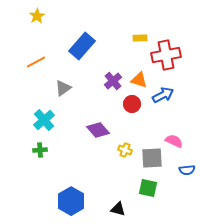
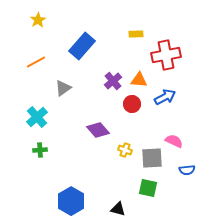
yellow star: moved 1 px right, 4 px down
yellow rectangle: moved 4 px left, 4 px up
orange triangle: rotated 12 degrees counterclockwise
blue arrow: moved 2 px right, 2 px down
cyan cross: moved 7 px left, 3 px up
